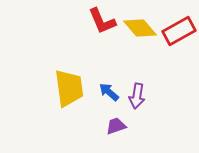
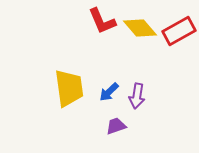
blue arrow: rotated 85 degrees counterclockwise
